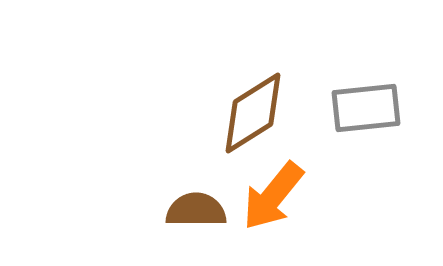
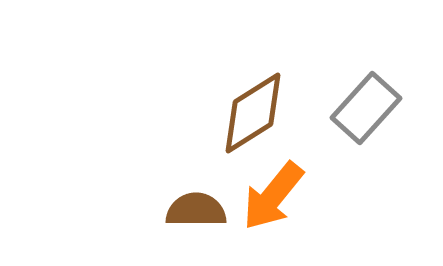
gray rectangle: rotated 42 degrees counterclockwise
